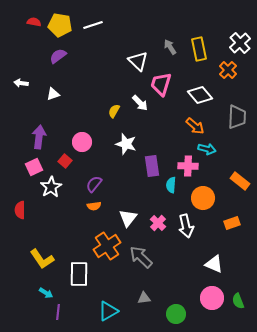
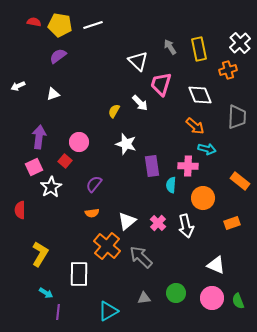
orange cross at (228, 70): rotated 30 degrees clockwise
white arrow at (21, 83): moved 3 px left, 3 px down; rotated 32 degrees counterclockwise
white diamond at (200, 95): rotated 20 degrees clockwise
pink circle at (82, 142): moved 3 px left
orange semicircle at (94, 206): moved 2 px left, 7 px down
white triangle at (128, 218): moved 1 px left, 3 px down; rotated 12 degrees clockwise
orange cross at (107, 246): rotated 16 degrees counterclockwise
yellow L-shape at (42, 259): moved 2 px left, 5 px up; rotated 115 degrees counterclockwise
white triangle at (214, 264): moved 2 px right, 1 px down
green circle at (176, 314): moved 21 px up
